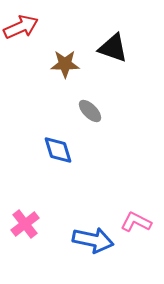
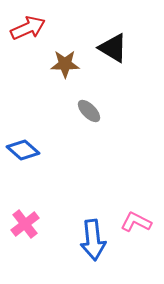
red arrow: moved 7 px right, 1 px down
black triangle: rotated 12 degrees clockwise
gray ellipse: moved 1 px left
blue diamond: moved 35 px left; rotated 32 degrees counterclockwise
blue arrow: rotated 72 degrees clockwise
